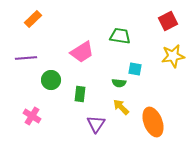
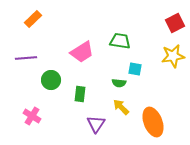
red square: moved 7 px right, 2 px down
green trapezoid: moved 5 px down
